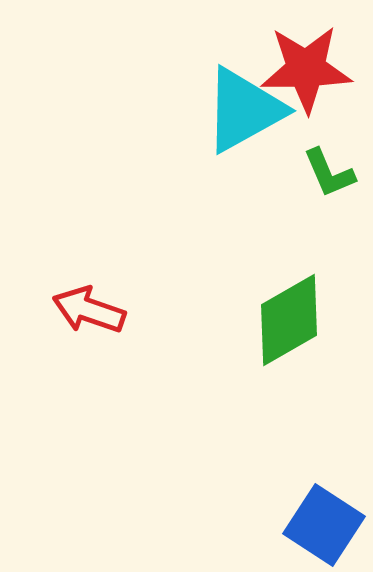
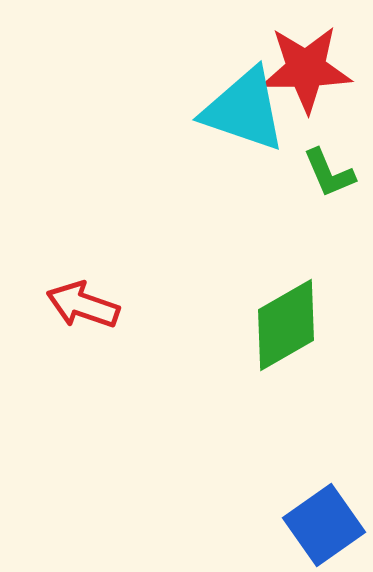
cyan triangle: rotated 48 degrees clockwise
red arrow: moved 6 px left, 5 px up
green diamond: moved 3 px left, 5 px down
blue square: rotated 22 degrees clockwise
